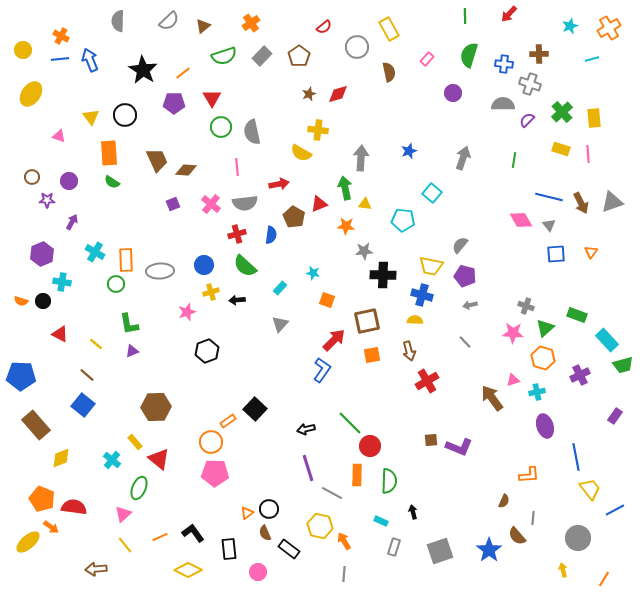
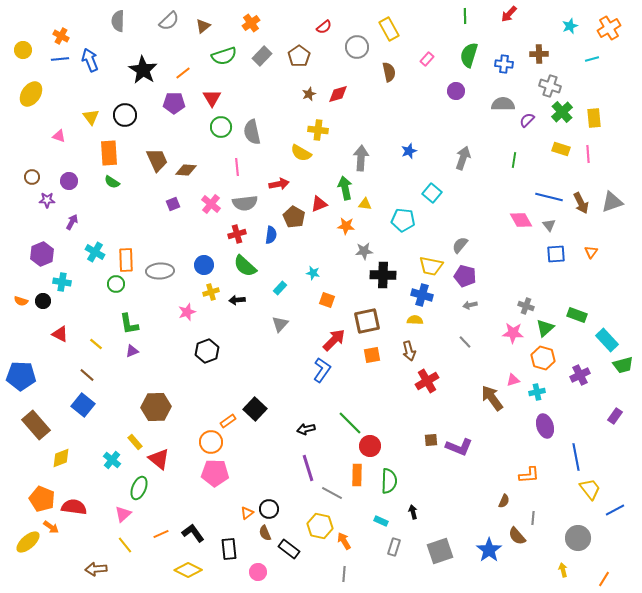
gray cross at (530, 84): moved 20 px right, 2 px down
purple circle at (453, 93): moved 3 px right, 2 px up
orange line at (160, 537): moved 1 px right, 3 px up
